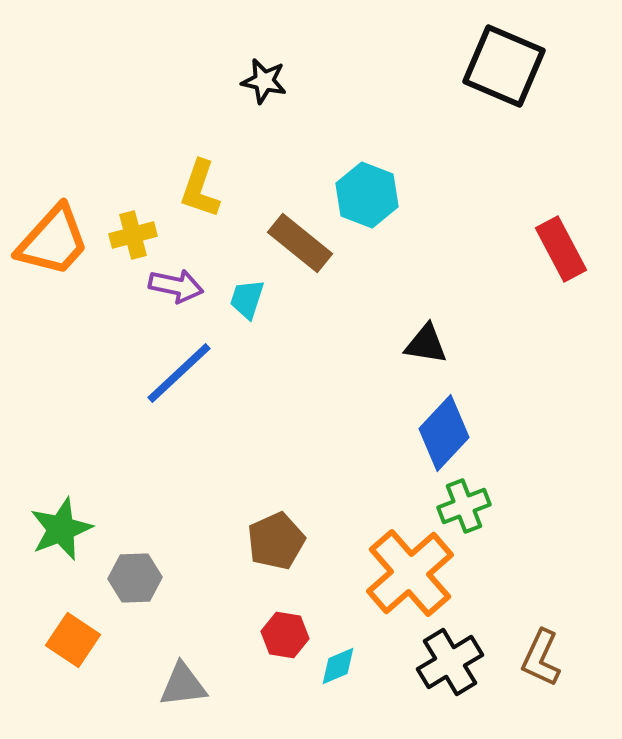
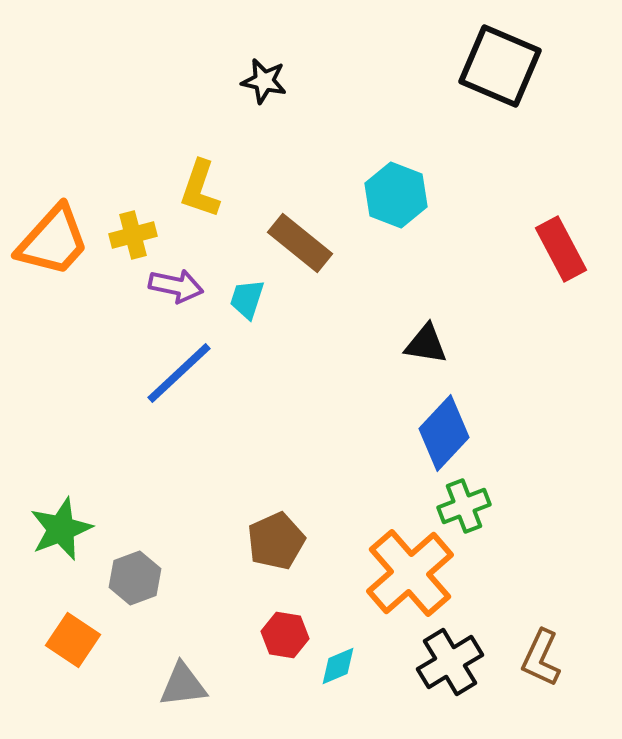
black square: moved 4 px left
cyan hexagon: moved 29 px right
gray hexagon: rotated 18 degrees counterclockwise
